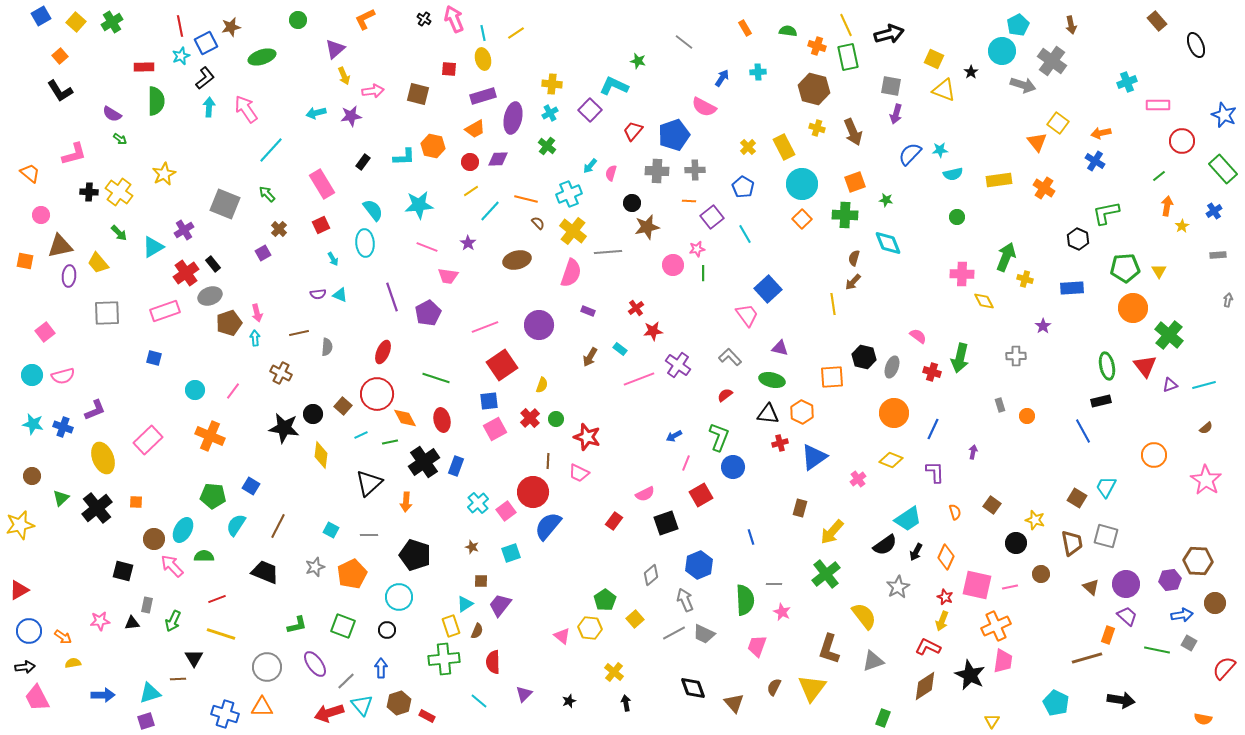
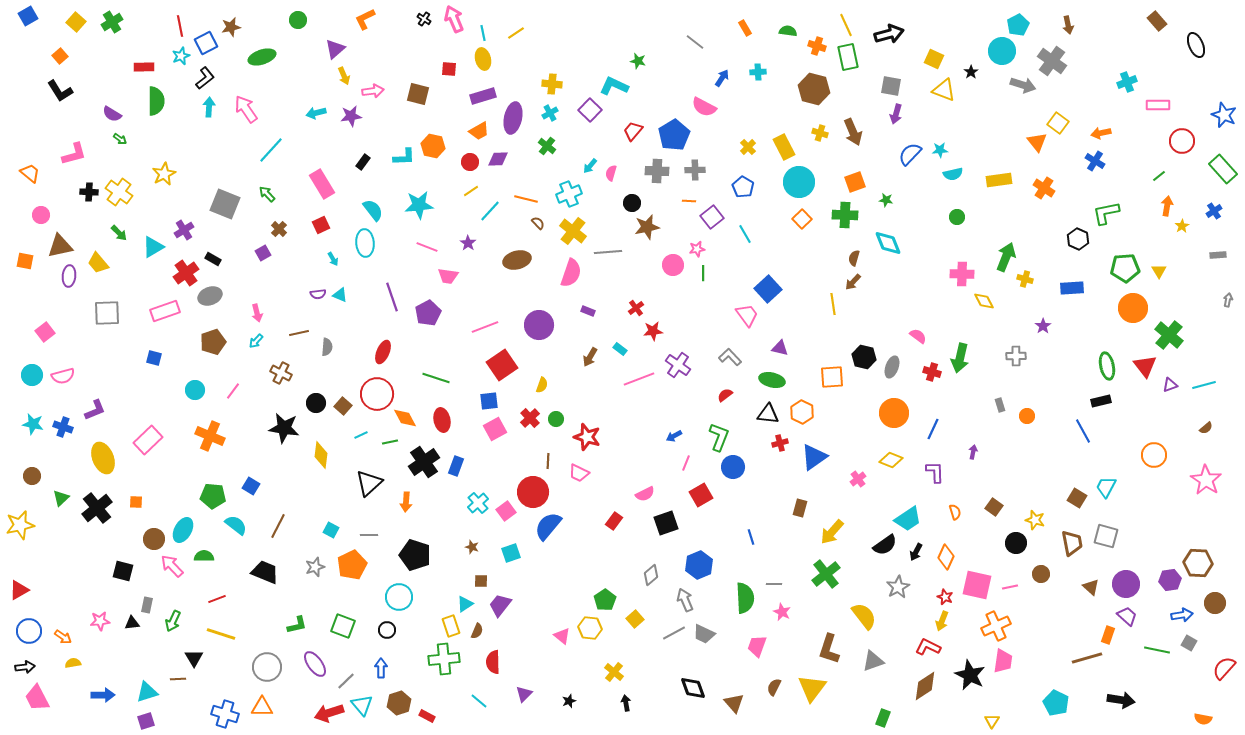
blue square at (41, 16): moved 13 px left
brown arrow at (1071, 25): moved 3 px left
gray line at (684, 42): moved 11 px right
yellow cross at (817, 128): moved 3 px right, 5 px down
orange trapezoid at (475, 129): moved 4 px right, 2 px down
blue pentagon at (674, 135): rotated 12 degrees counterclockwise
cyan circle at (802, 184): moved 3 px left, 2 px up
black rectangle at (213, 264): moved 5 px up; rotated 21 degrees counterclockwise
brown pentagon at (229, 323): moved 16 px left, 19 px down
cyan arrow at (255, 338): moved 1 px right, 3 px down; rotated 133 degrees counterclockwise
black circle at (313, 414): moved 3 px right, 11 px up
brown square at (992, 505): moved 2 px right, 2 px down
cyan semicircle at (236, 525): rotated 95 degrees clockwise
brown hexagon at (1198, 561): moved 2 px down
orange pentagon at (352, 574): moved 9 px up
green semicircle at (745, 600): moved 2 px up
cyan triangle at (150, 693): moved 3 px left, 1 px up
